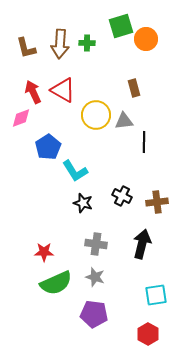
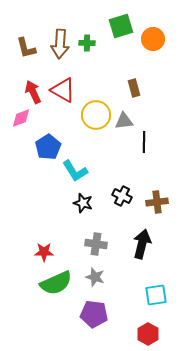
orange circle: moved 7 px right
